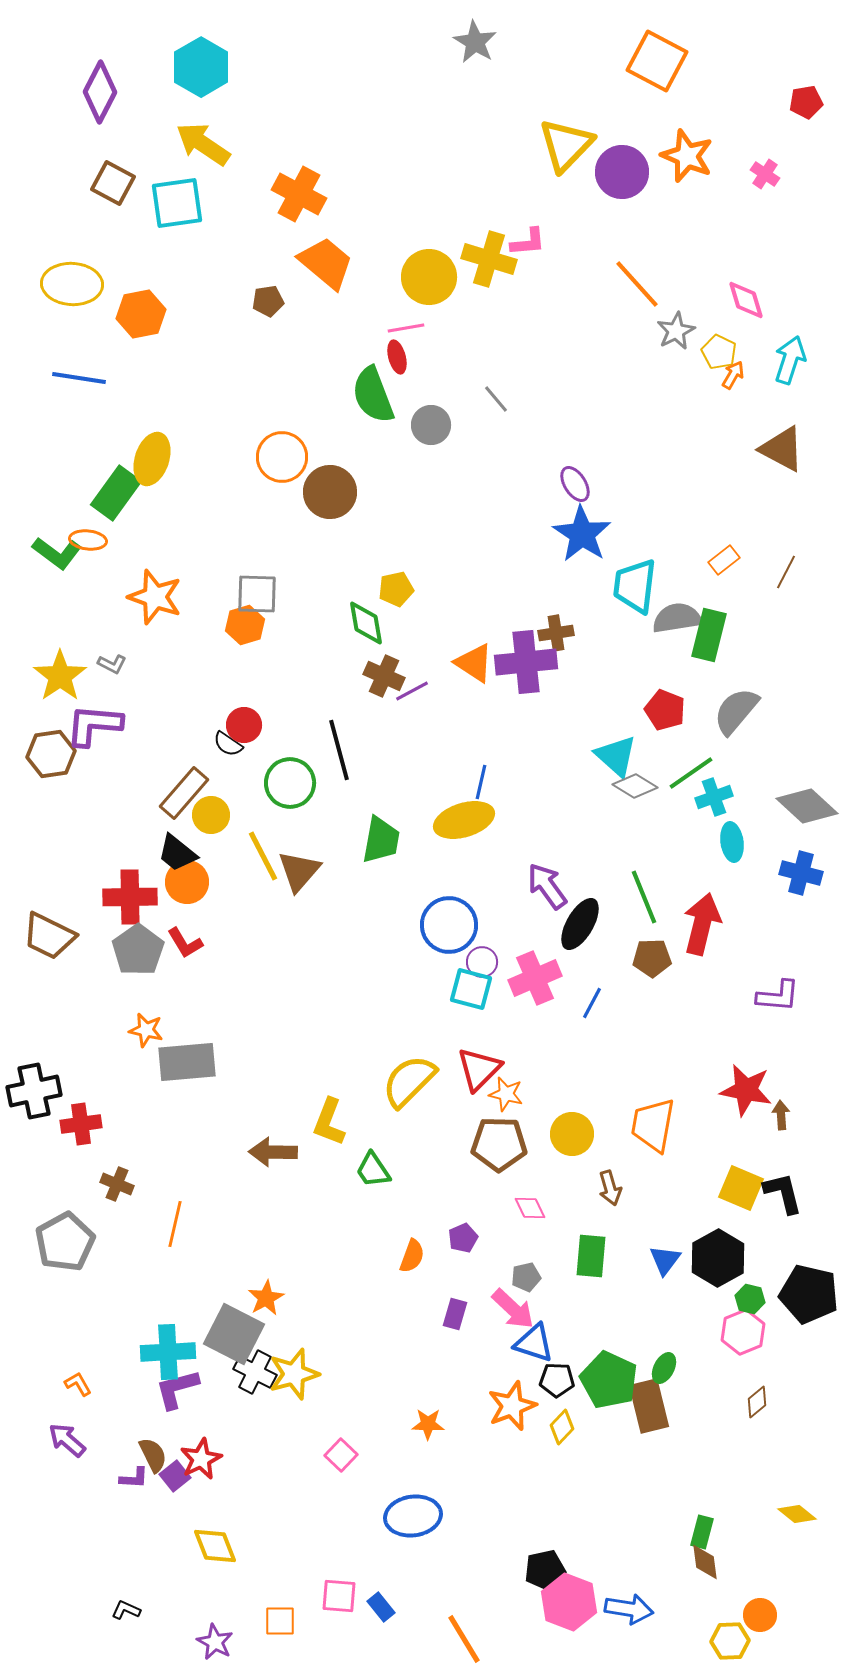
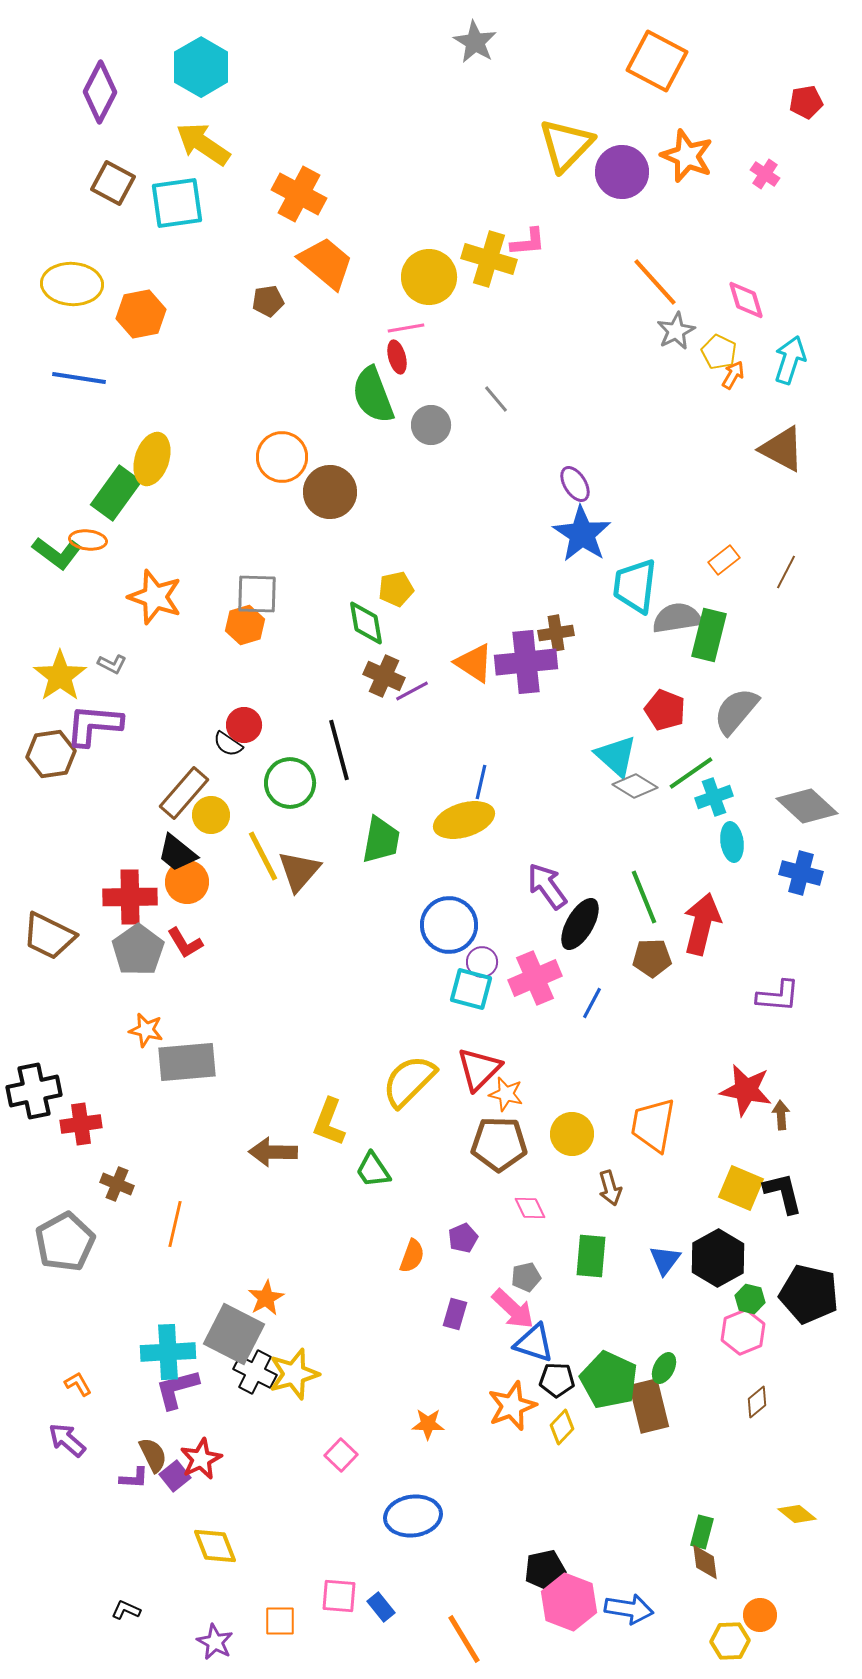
orange line at (637, 284): moved 18 px right, 2 px up
